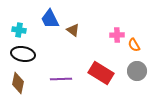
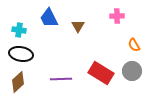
blue trapezoid: moved 1 px left, 1 px up
brown triangle: moved 5 px right, 4 px up; rotated 24 degrees clockwise
pink cross: moved 19 px up
black ellipse: moved 2 px left
gray circle: moved 5 px left
brown diamond: moved 1 px up; rotated 35 degrees clockwise
